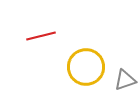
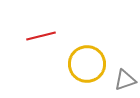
yellow circle: moved 1 px right, 3 px up
